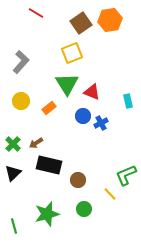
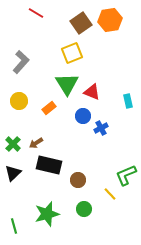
yellow circle: moved 2 px left
blue cross: moved 5 px down
